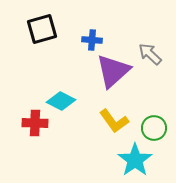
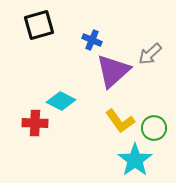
black square: moved 3 px left, 4 px up
blue cross: rotated 18 degrees clockwise
gray arrow: rotated 85 degrees counterclockwise
yellow L-shape: moved 6 px right
